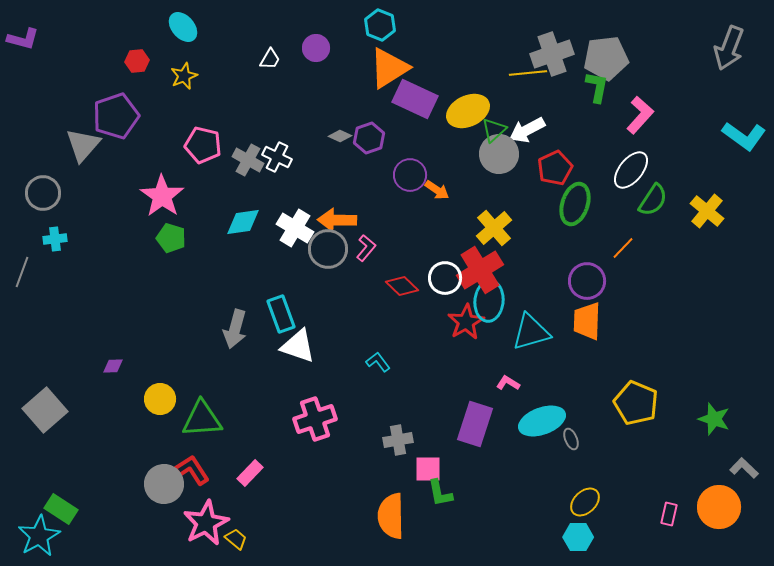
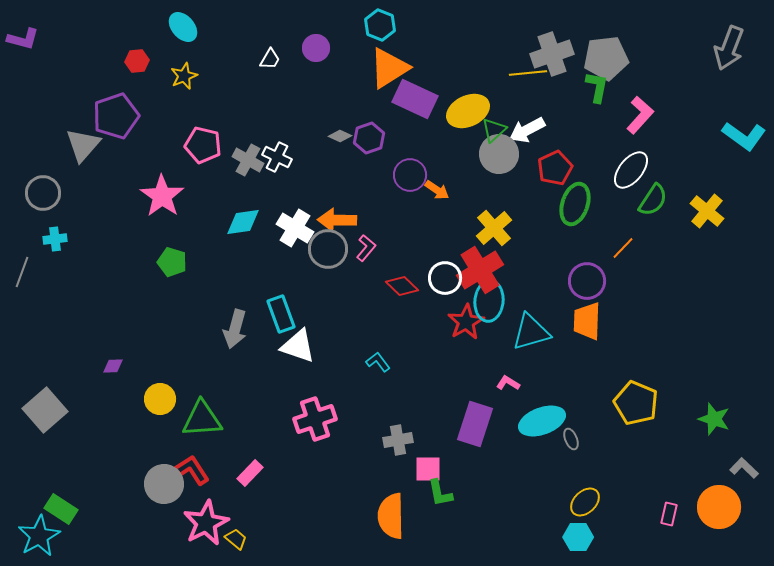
green pentagon at (171, 238): moved 1 px right, 24 px down
